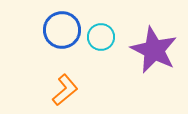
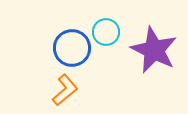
blue circle: moved 10 px right, 18 px down
cyan circle: moved 5 px right, 5 px up
